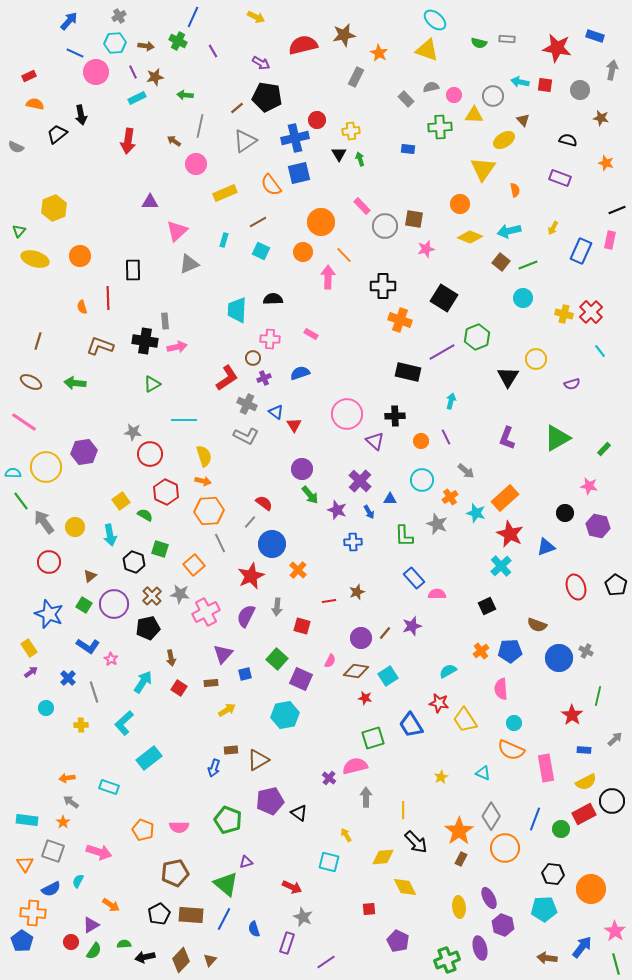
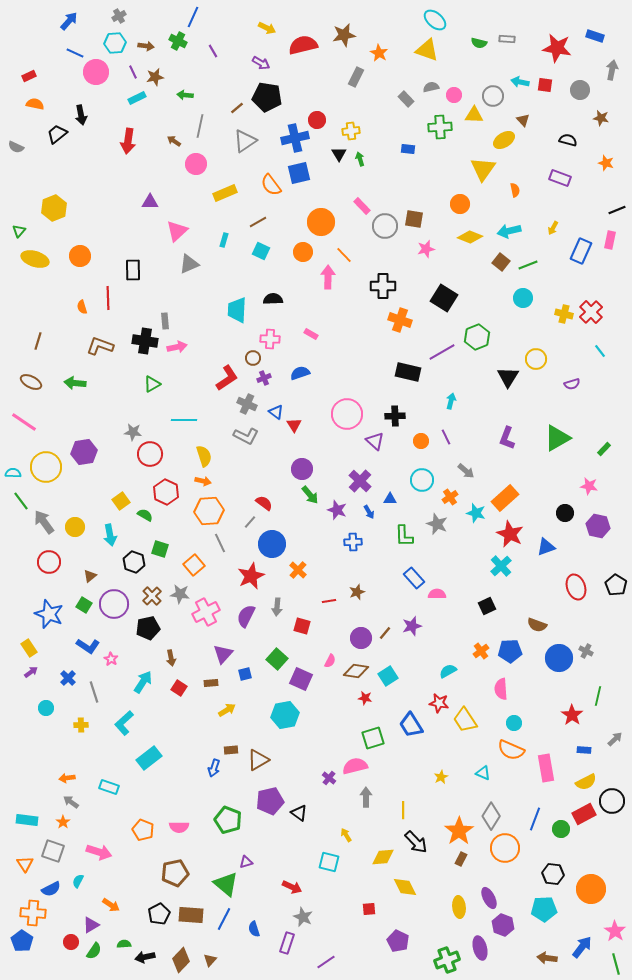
yellow arrow at (256, 17): moved 11 px right, 11 px down
